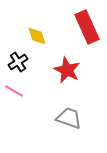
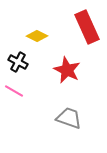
yellow diamond: rotated 45 degrees counterclockwise
black cross: rotated 30 degrees counterclockwise
